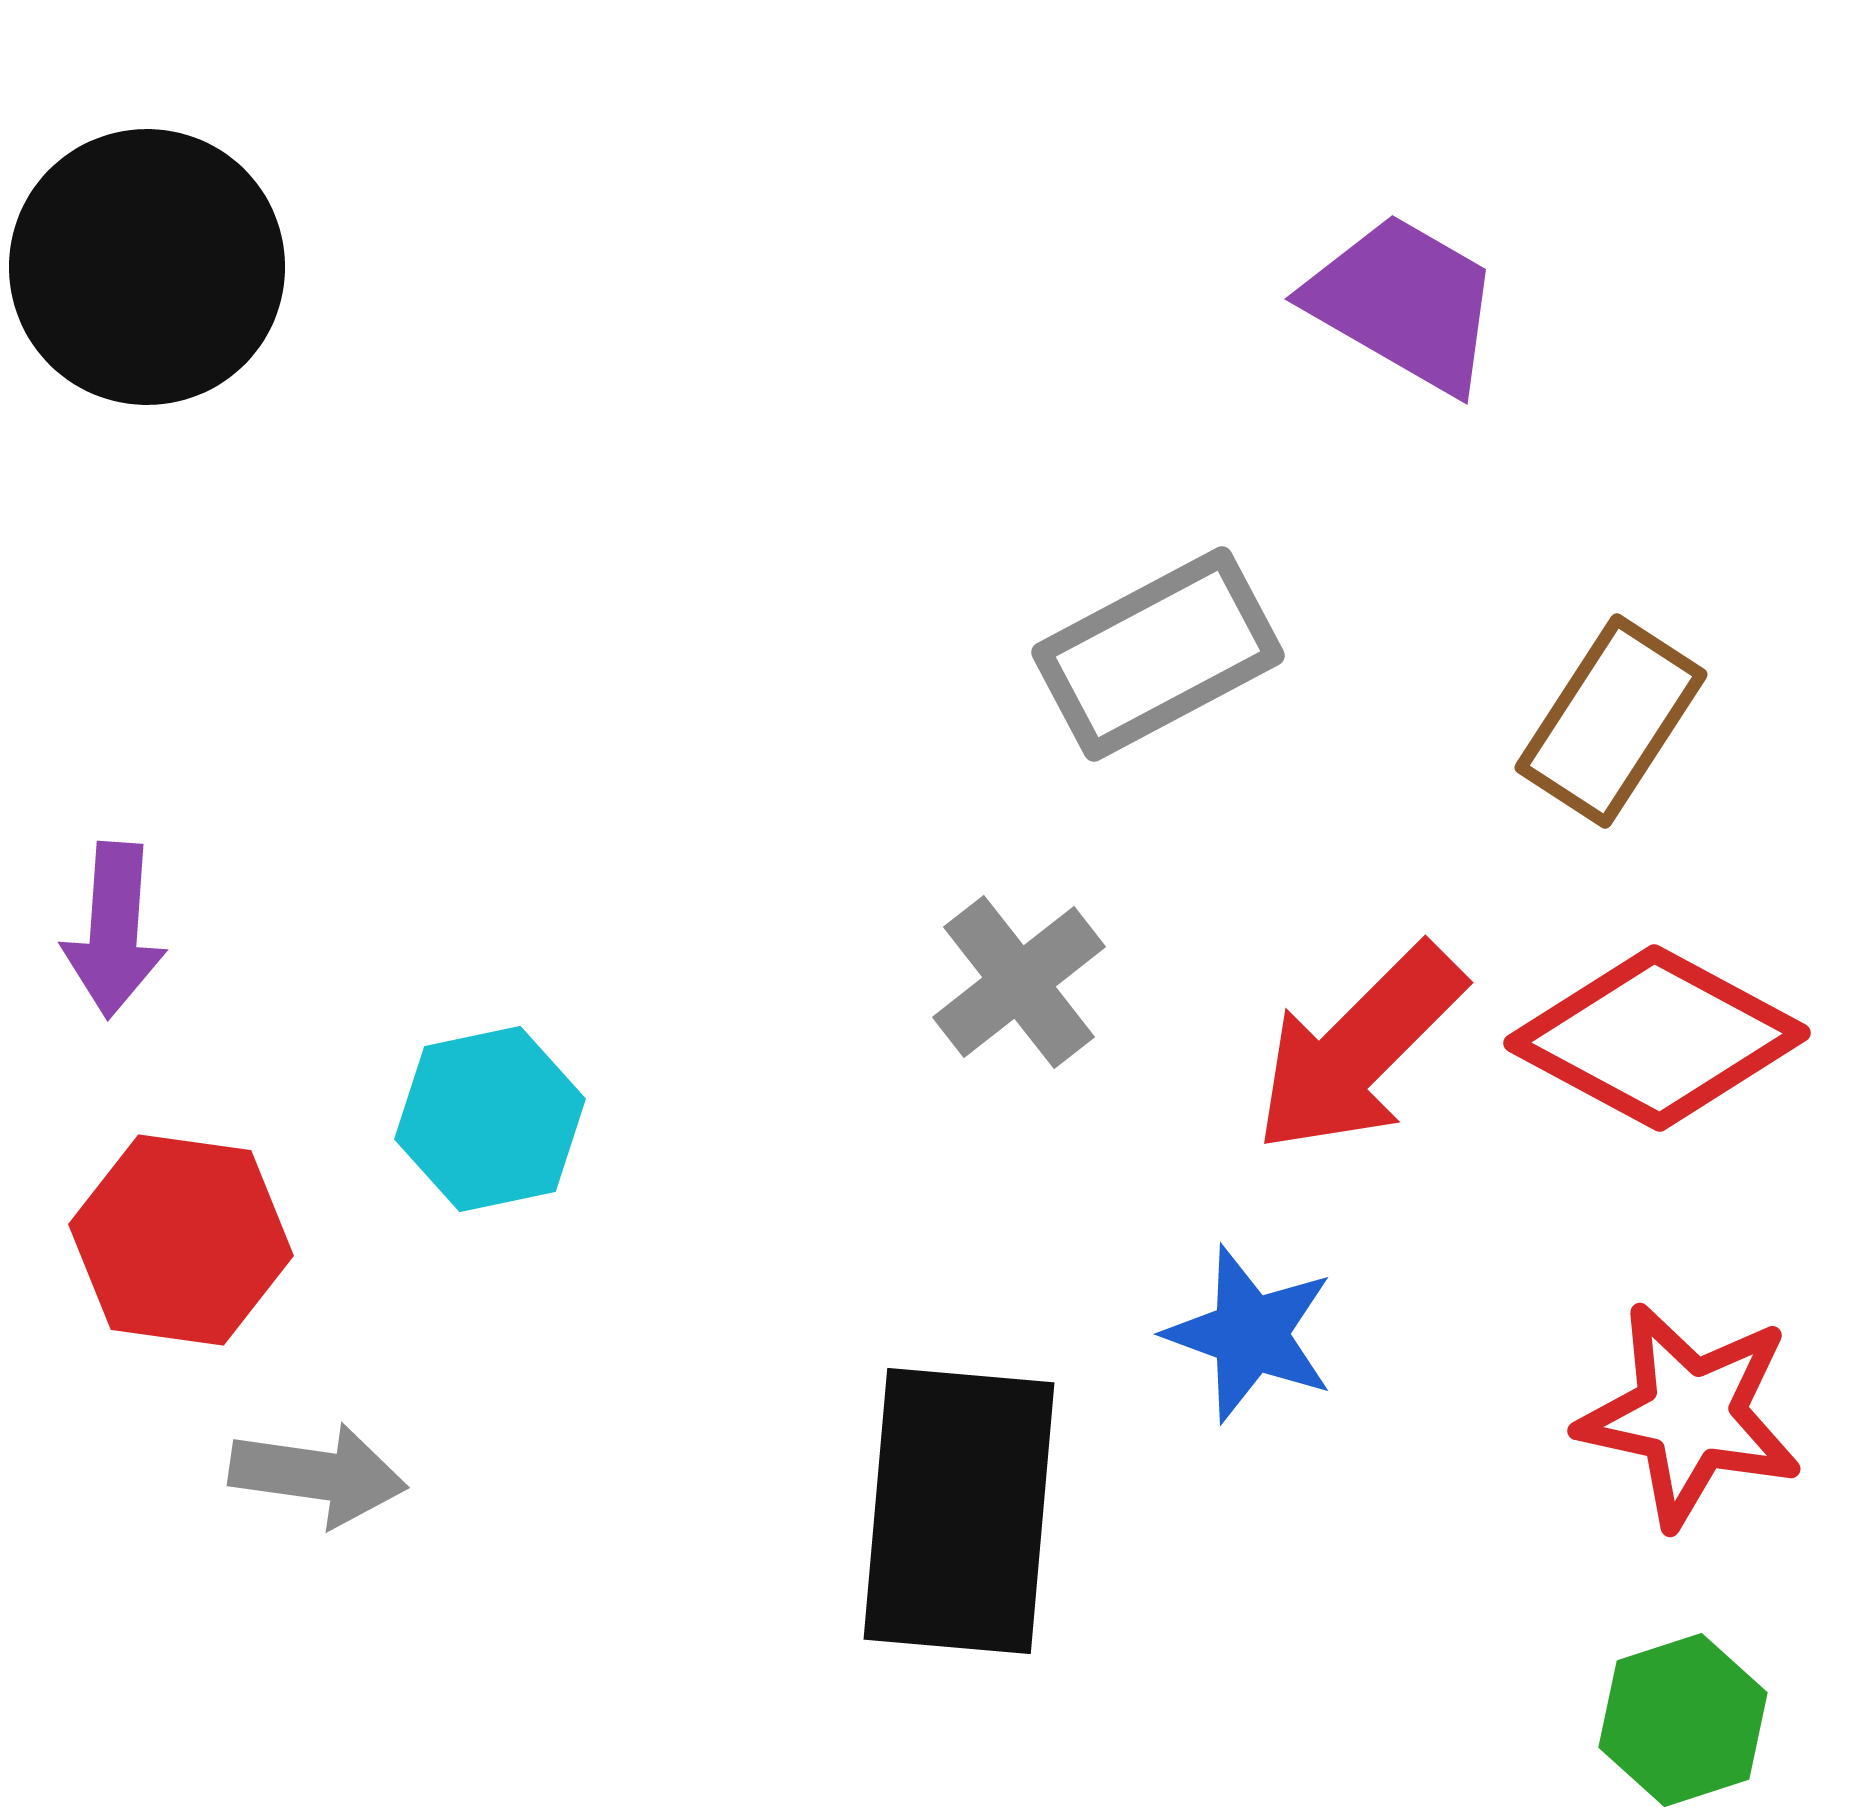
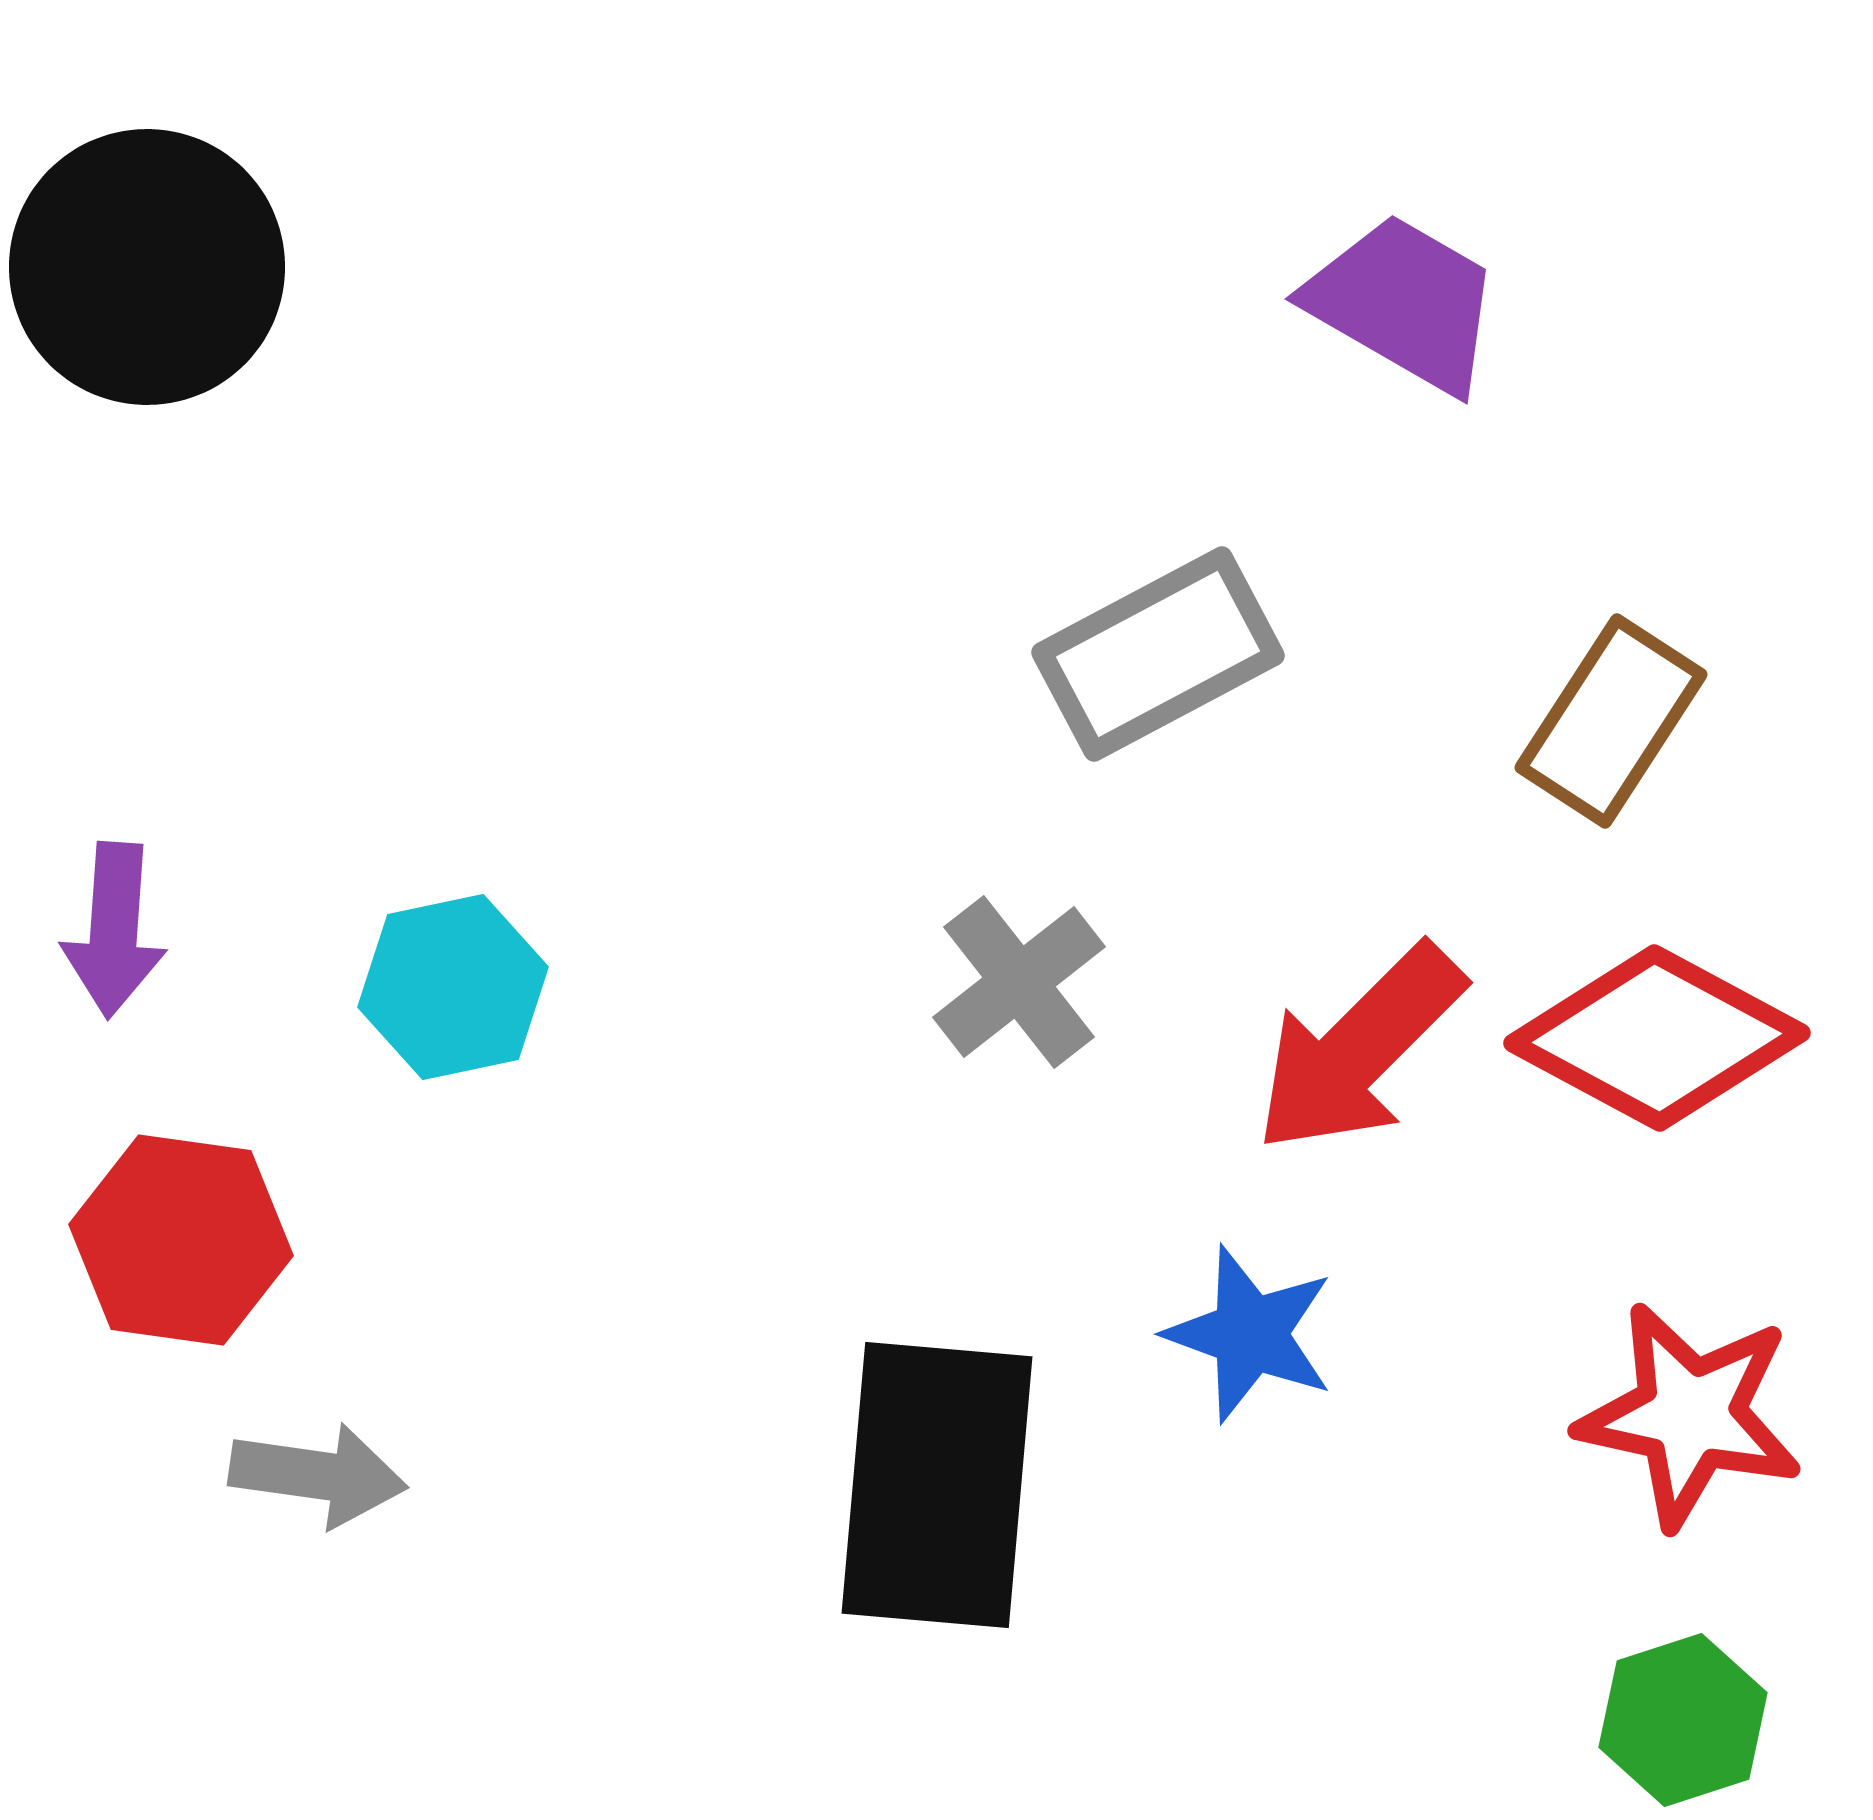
cyan hexagon: moved 37 px left, 132 px up
black rectangle: moved 22 px left, 26 px up
